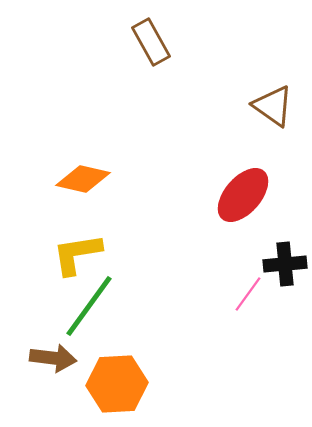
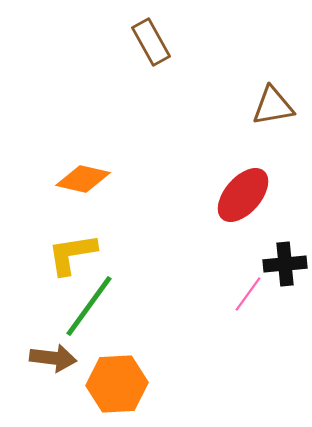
brown triangle: rotated 45 degrees counterclockwise
yellow L-shape: moved 5 px left
